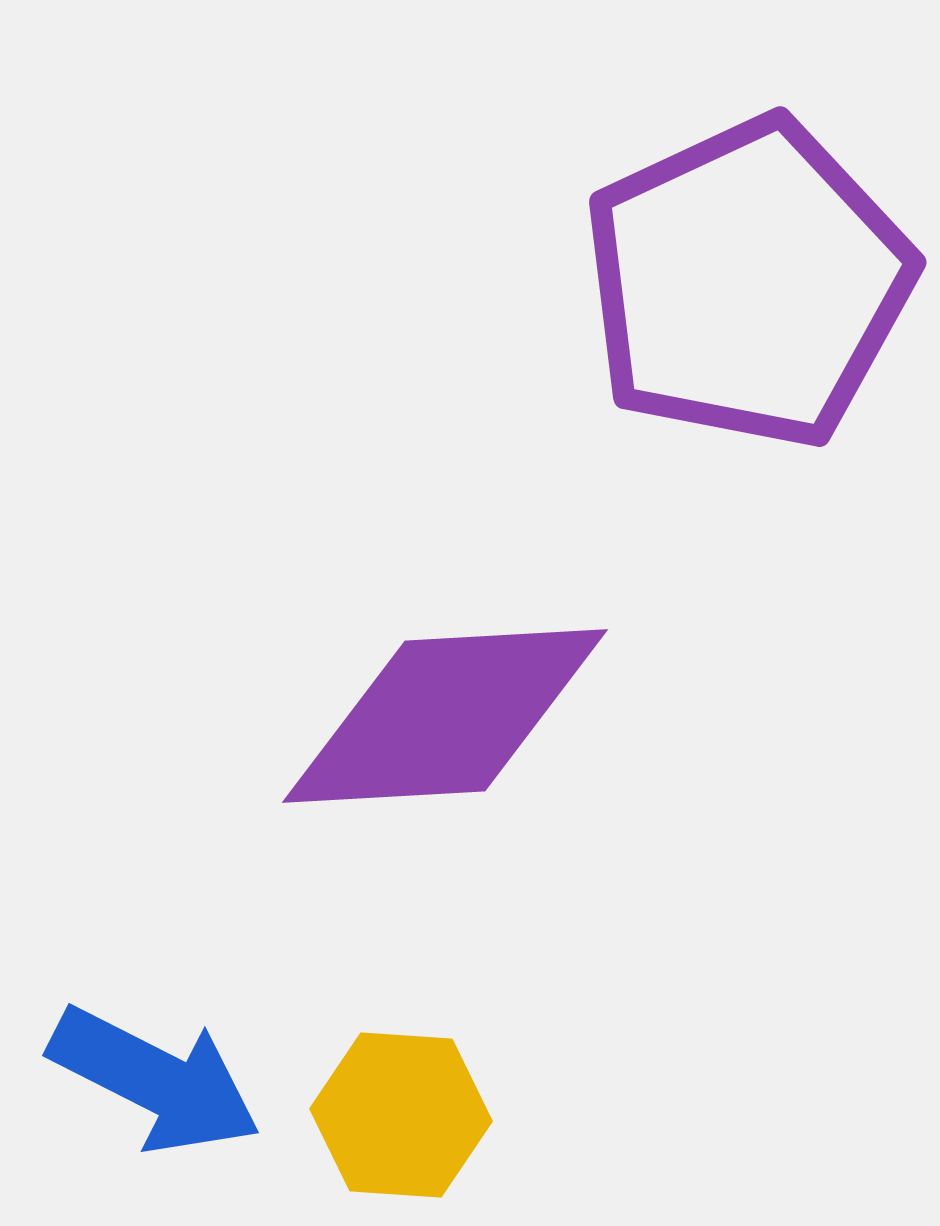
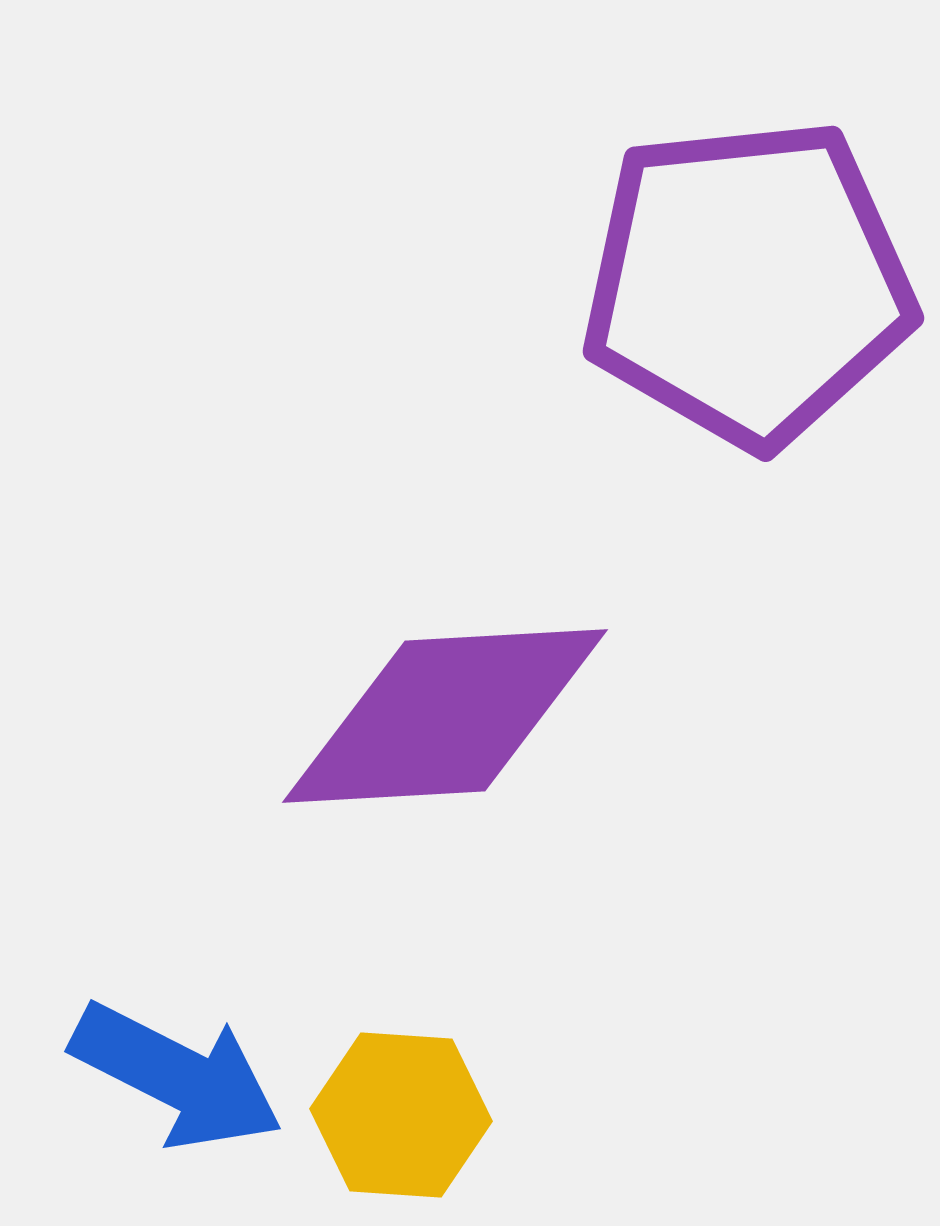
purple pentagon: rotated 19 degrees clockwise
blue arrow: moved 22 px right, 4 px up
